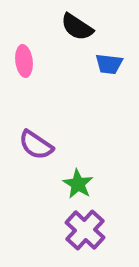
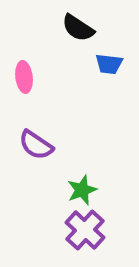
black semicircle: moved 1 px right, 1 px down
pink ellipse: moved 16 px down
green star: moved 4 px right, 6 px down; rotated 20 degrees clockwise
